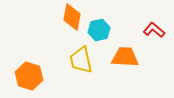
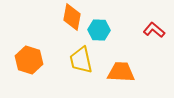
cyan hexagon: rotated 15 degrees clockwise
orange trapezoid: moved 4 px left, 15 px down
orange hexagon: moved 16 px up
